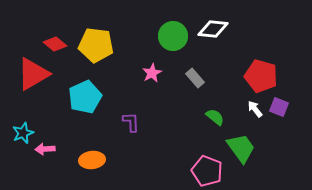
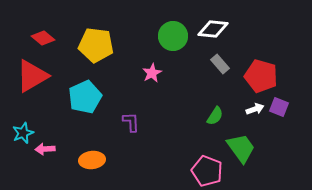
red diamond: moved 12 px left, 6 px up
red triangle: moved 1 px left, 2 px down
gray rectangle: moved 25 px right, 14 px up
white arrow: rotated 108 degrees clockwise
green semicircle: moved 1 px up; rotated 84 degrees clockwise
